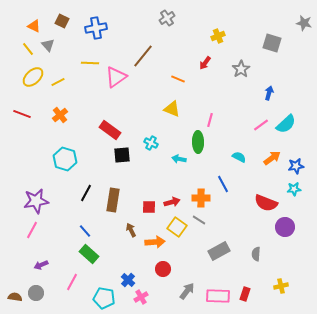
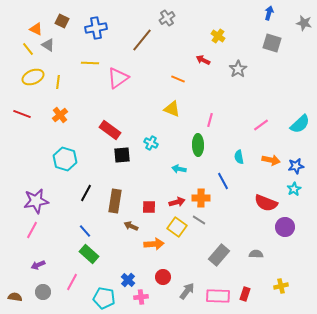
orange triangle at (34, 26): moved 2 px right, 3 px down
yellow cross at (218, 36): rotated 32 degrees counterclockwise
gray triangle at (48, 45): rotated 16 degrees counterclockwise
brown line at (143, 56): moved 1 px left, 16 px up
red arrow at (205, 63): moved 2 px left, 3 px up; rotated 80 degrees clockwise
gray star at (241, 69): moved 3 px left
yellow ellipse at (33, 77): rotated 20 degrees clockwise
pink triangle at (116, 77): moved 2 px right, 1 px down
yellow line at (58, 82): rotated 56 degrees counterclockwise
blue arrow at (269, 93): moved 80 px up
cyan semicircle at (286, 124): moved 14 px right
green ellipse at (198, 142): moved 3 px down
cyan semicircle at (239, 157): rotated 128 degrees counterclockwise
orange arrow at (272, 158): moved 1 px left, 2 px down; rotated 48 degrees clockwise
cyan arrow at (179, 159): moved 10 px down
blue line at (223, 184): moved 3 px up
cyan star at (294, 189): rotated 24 degrees counterclockwise
brown rectangle at (113, 200): moved 2 px right, 1 px down
red arrow at (172, 202): moved 5 px right
brown arrow at (131, 230): moved 4 px up; rotated 40 degrees counterclockwise
orange arrow at (155, 242): moved 1 px left, 2 px down
gray rectangle at (219, 251): moved 4 px down; rotated 20 degrees counterclockwise
gray semicircle at (256, 254): rotated 88 degrees clockwise
purple arrow at (41, 265): moved 3 px left
red circle at (163, 269): moved 8 px down
gray circle at (36, 293): moved 7 px right, 1 px up
pink cross at (141, 297): rotated 24 degrees clockwise
